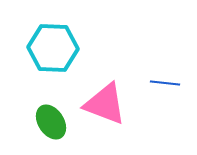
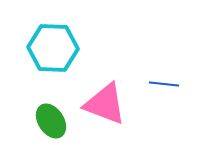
blue line: moved 1 px left, 1 px down
green ellipse: moved 1 px up
